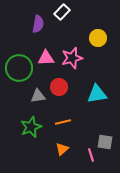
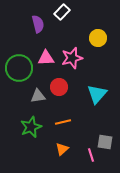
purple semicircle: rotated 24 degrees counterclockwise
cyan triangle: rotated 40 degrees counterclockwise
